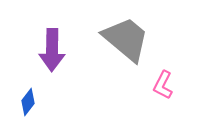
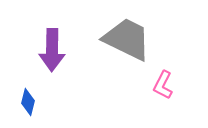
gray trapezoid: moved 1 px right; rotated 14 degrees counterclockwise
blue diamond: rotated 24 degrees counterclockwise
